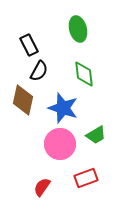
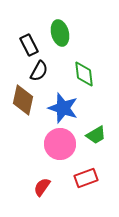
green ellipse: moved 18 px left, 4 px down
